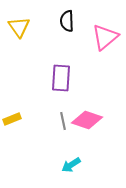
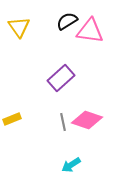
black semicircle: rotated 60 degrees clockwise
pink triangle: moved 15 px left, 6 px up; rotated 48 degrees clockwise
purple rectangle: rotated 44 degrees clockwise
gray line: moved 1 px down
